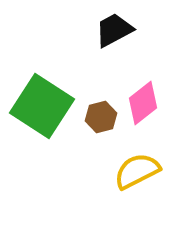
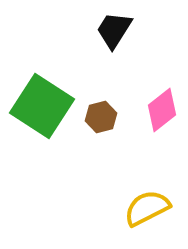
black trapezoid: rotated 30 degrees counterclockwise
pink diamond: moved 19 px right, 7 px down
yellow semicircle: moved 10 px right, 37 px down
